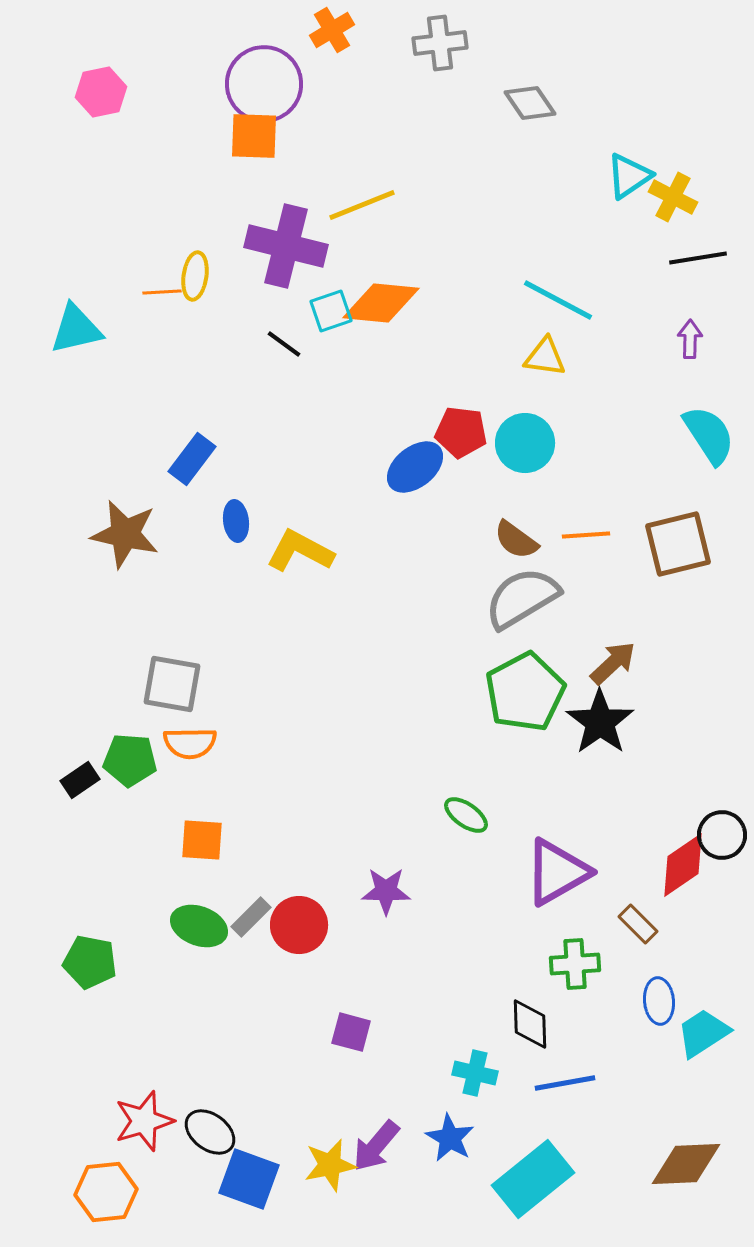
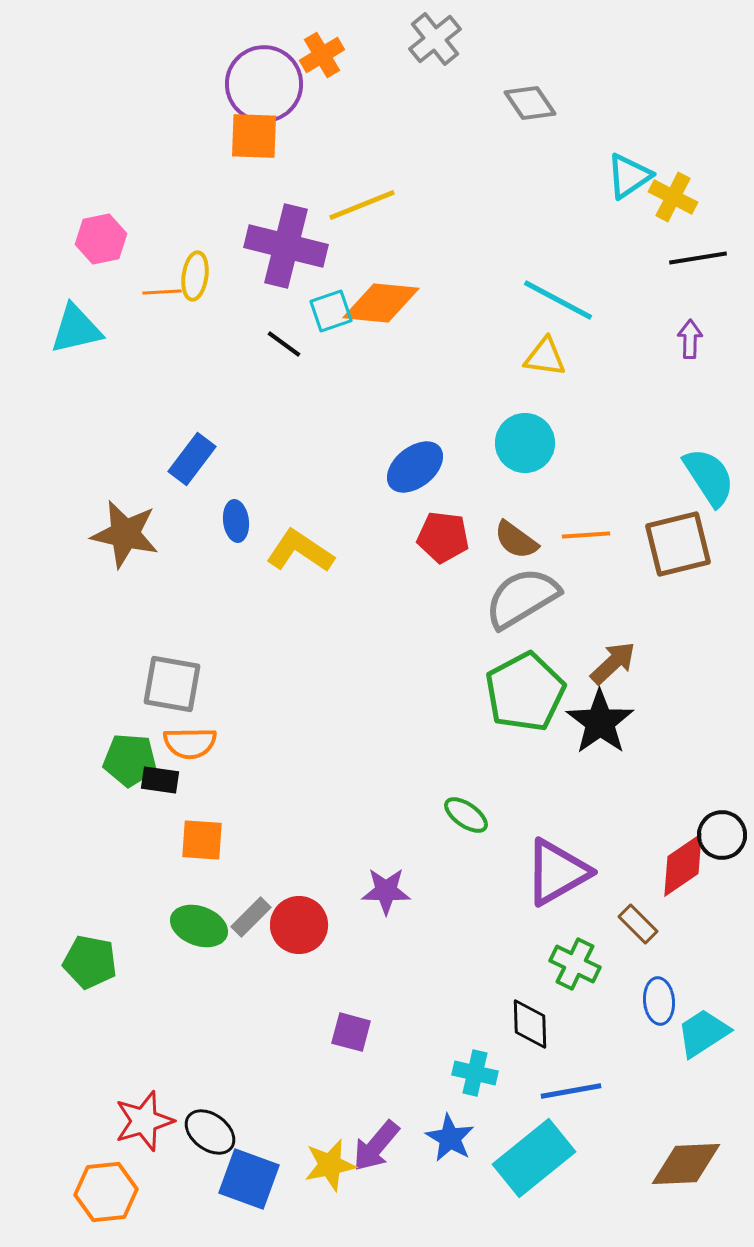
orange cross at (332, 30): moved 10 px left, 25 px down
gray cross at (440, 43): moved 5 px left, 4 px up; rotated 32 degrees counterclockwise
pink hexagon at (101, 92): moved 147 px down
red pentagon at (461, 432): moved 18 px left, 105 px down
cyan semicircle at (709, 435): moved 42 px down
yellow L-shape at (300, 551): rotated 6 degrees clockwise
black rectangle at (80, 780): moved 80 px right; rotated 42 degrees clockwise
green cross at (575, 964): rotated 30 degrees clockwise
blue line at (565, 1083): moved 6 px right, 8 px down
cyan rectangle at (533, 1179): moved 1 px right, 21 px up
